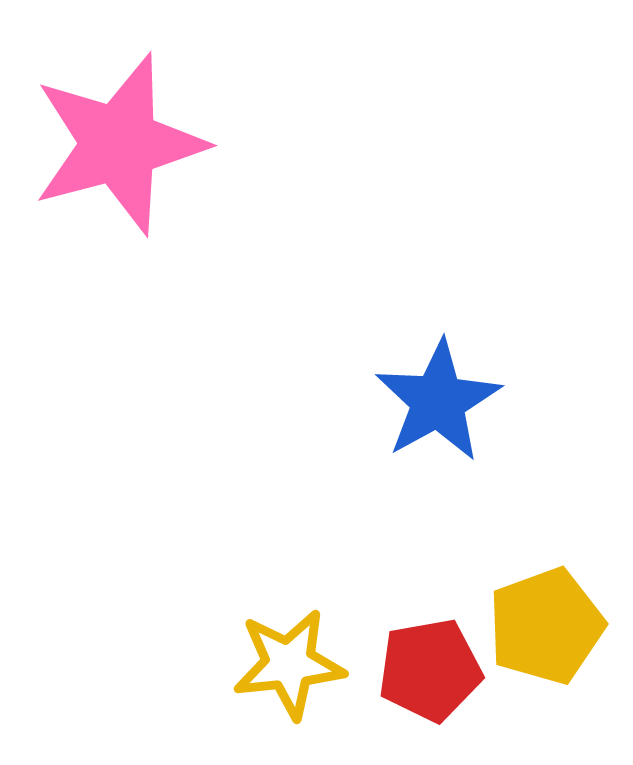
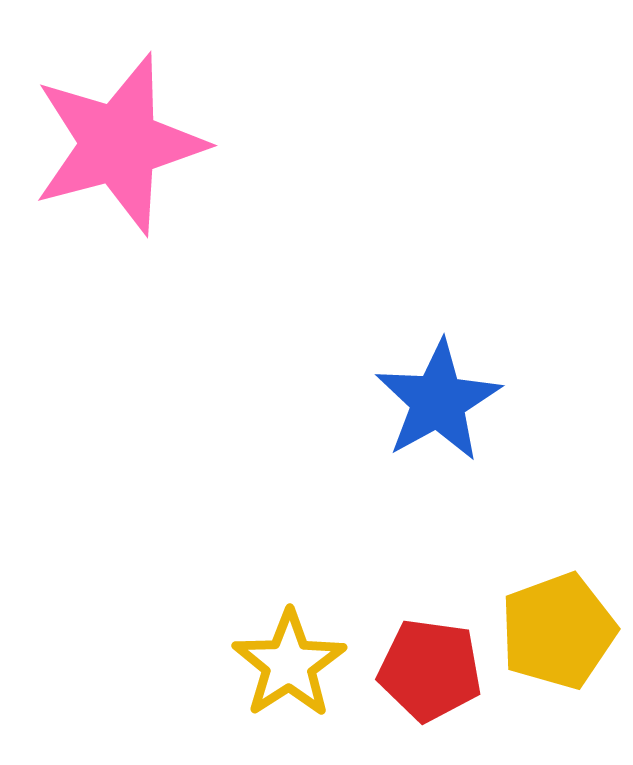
yellow pentagon: moved 12 px right, 5 px down
yellow star: rotated 27 degrees counterclockwise
red pentagon: rotated 18 degrees clockwise
